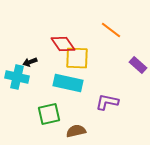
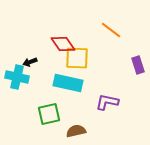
purple rectangle: rotated 30 degrees clockwise
